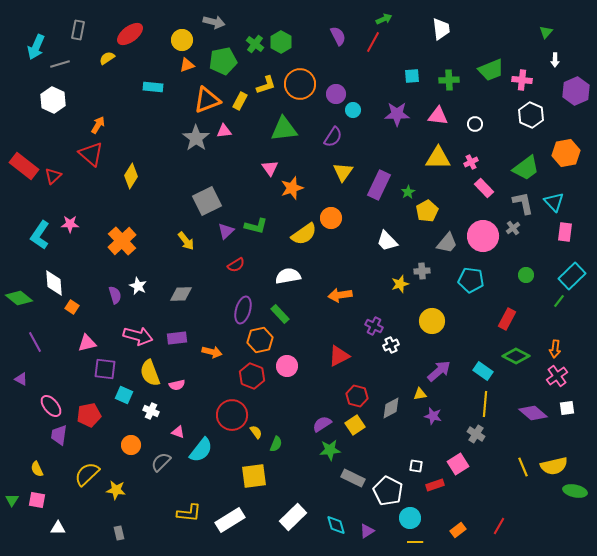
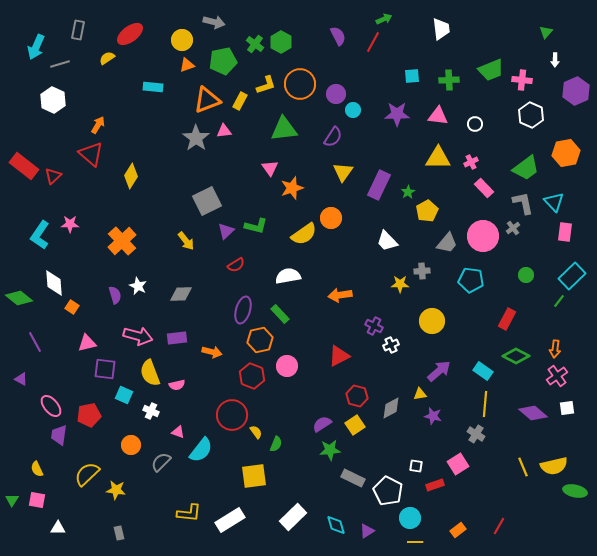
yellow star at (400, 284): rotated 18 degrees clockwise
